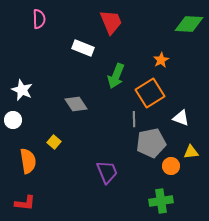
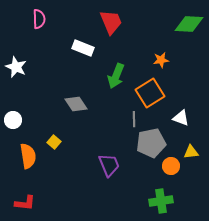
orange star: rotated 21 degrees clockwise
white star: moved 6 px left, 23 px up
orange semicircle: moved 5 px up
purple trapezoid: moved 2 px right, 7 px up
